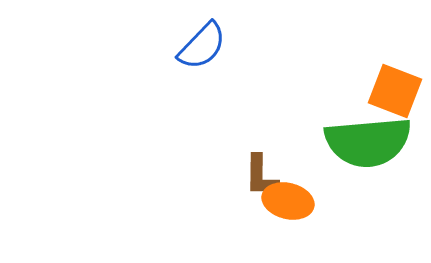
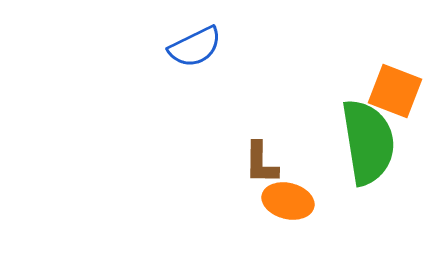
blue semicircle: moved 7 px left, 1 px down; rotated 20 degrees clockwise
green semicircle: rotated 94 degrees counterclockwise
brown L-shape: moved 13 px up
